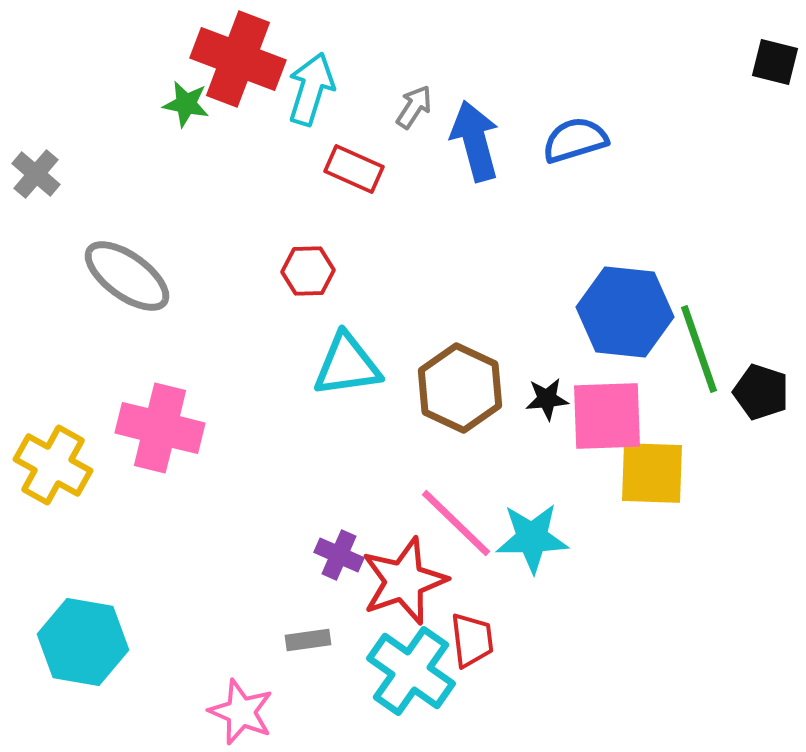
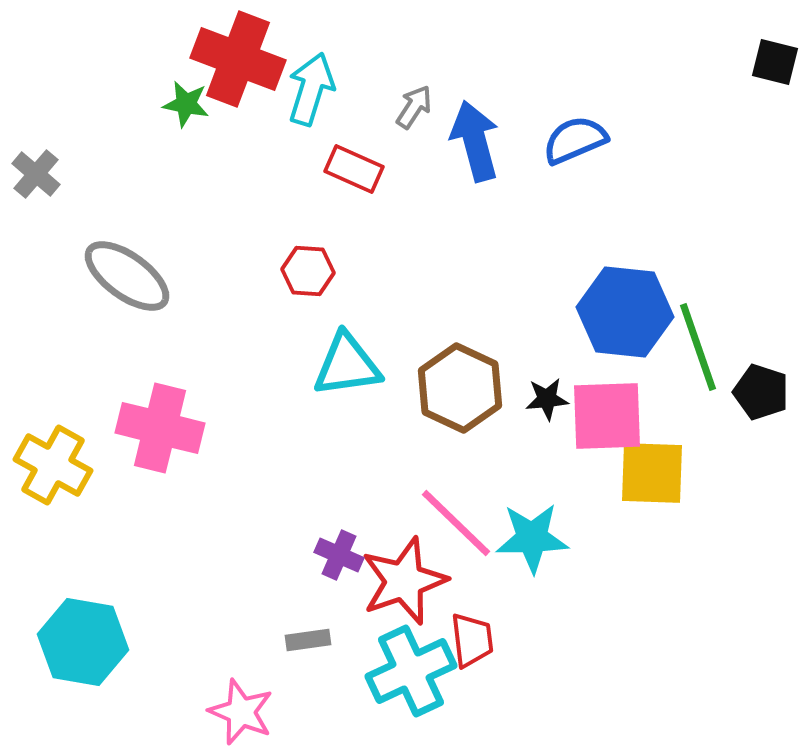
blue semicircle: rotated 6 degrees counterclockwise
red hexagon: rotated 6 degrees clockwise
green line: moved 1 px left, 2 px up
cyan cross: rotated 30 degrees clockwise
